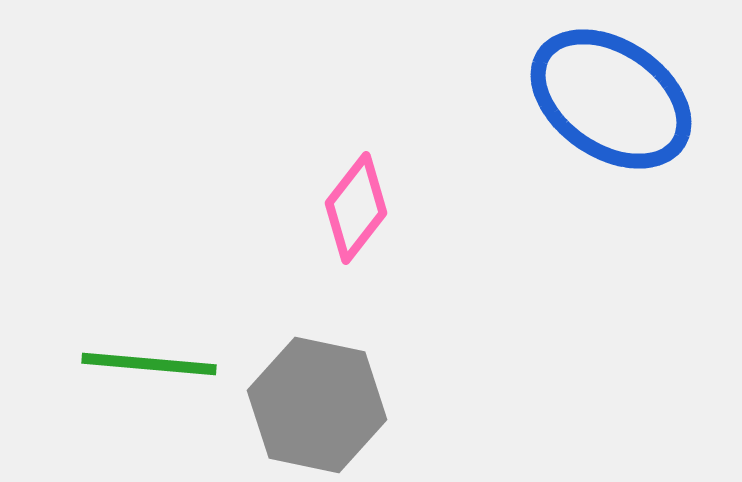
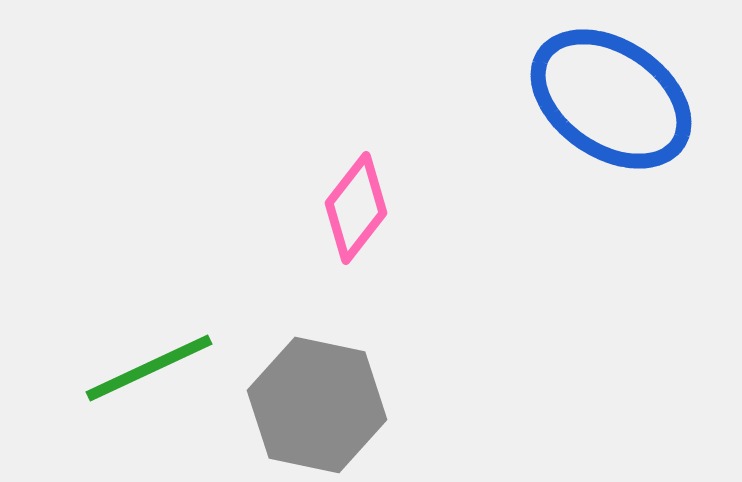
green line: moved 4 px down; rotated 30 degrees counterclockwise
